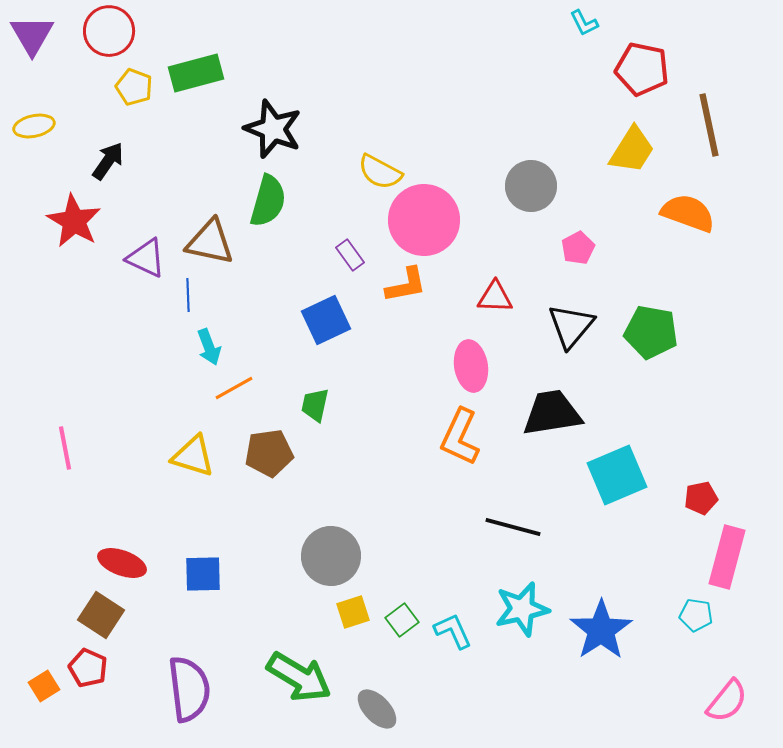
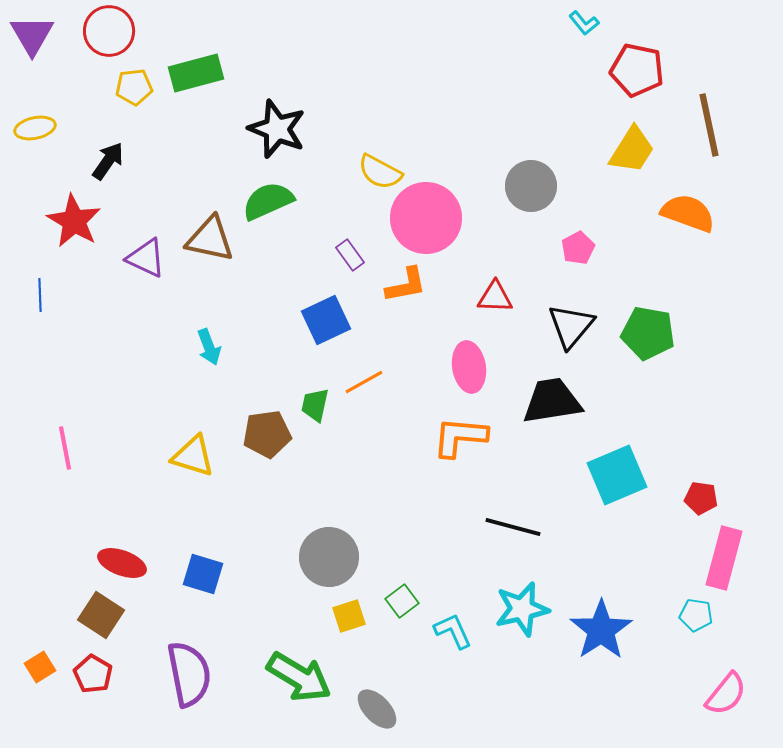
cyan L-shape at (584, 23): rotated 12 degrees counterclockwise
red pentagon at (642, 69): moved 5 px left, 1 px down
yellow pentagon at (134, 87): rotated 27 degrees counterclockwise
yellow ellipse at (34, 126): moved 1 px right, 2 px down
black star at (273, 129): moved 4 px right
green semicircle at (268, 201): rotated 130 degrees counterclockwise
pink circle at (424, 220): moved 2 px right, 2 px up
brown triangle at (210, 242): moved 3 px up
blue line at (188, 295): moved 148 px left
green pentagon at (651, 332): moved 3 px left, 1 px down
pink ellipse at (471, 366): moved 2 px left, 1 px down
orange line at (234, 388): moved 130 px right, 6 px up
black trapezoid at (552, 413): moved 12 px up
orange L-shape at (460, 437): rotated 70 degrees clockwise
brown pentagon at (269, 453): moved 2 px left, 19 px up
red pentagon at (701, 498): rotated 20 degrees clockwise
gray circle at (331, 556): moved 2 px left, 1 px down
pink rectangle at (727, 557): moved 3 px left, 1 px down
blue square at (203, 574): rotated 18 degrees clockwise
yellow square at (353, 612): moved 4 px left, 4 px down
green square at (402, 620): moved 19 px up
red pentagon at (88, 668): moved 5 px right, 6 px down; rotated 6 degrees clockwise
orange square at (44, 686): moved 4 px left, 19 px up
purple semicircle at (189, 689): moved 15 px up; rotated 4 degrees counterclockwise
pink semicircle at (727, 701): moved 1 px left, 7 px up
